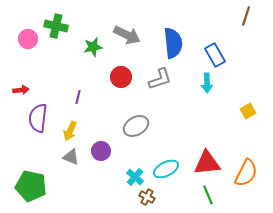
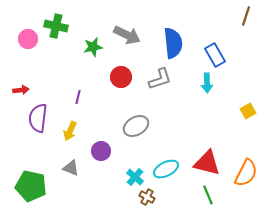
gray triangle: moved 11 px down
red triangle: rotated 20 degrees clockwise
